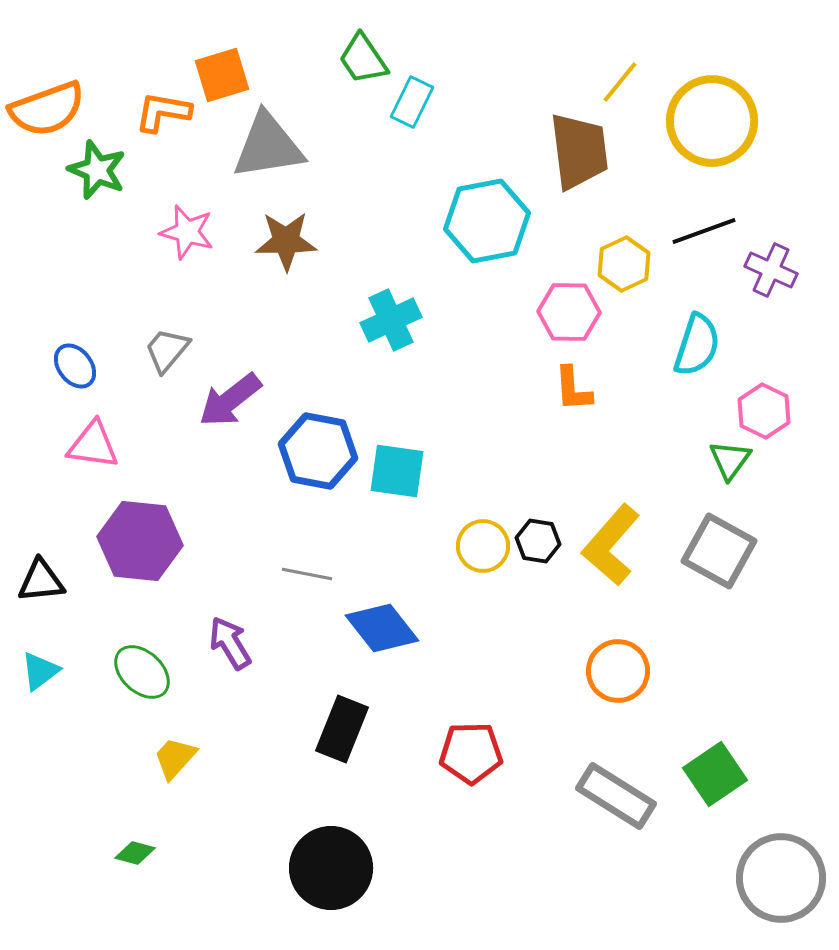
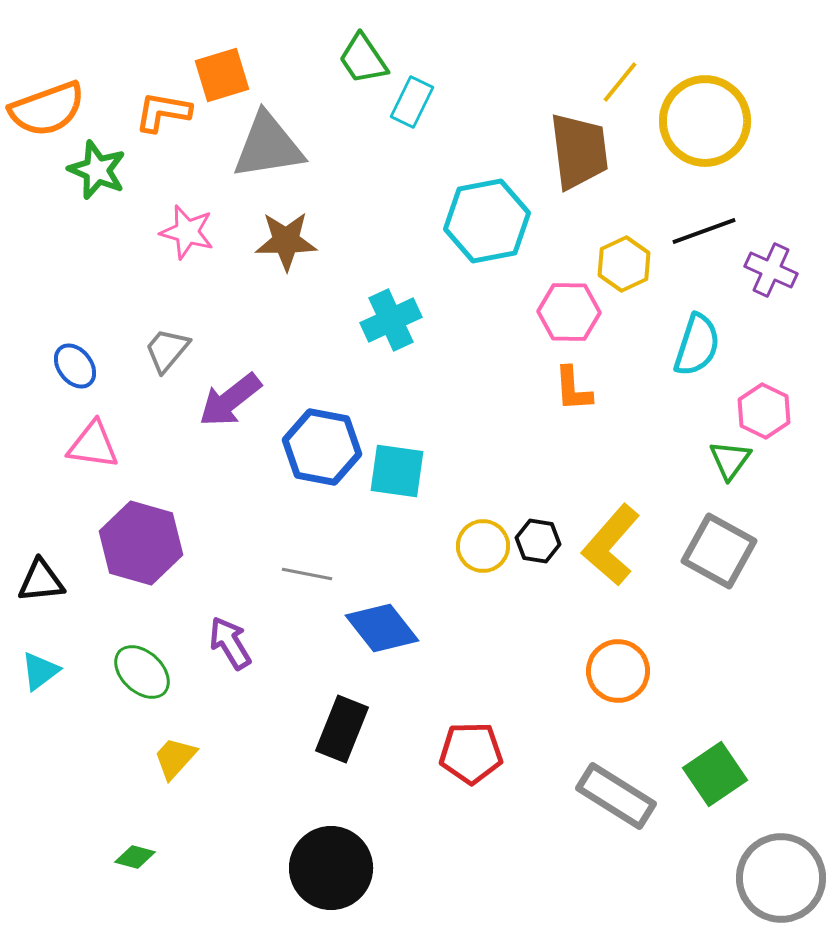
yellow circle at (712, 121): moved 7 px left
blue hexagon at (318, 451): moved 4 px right, 4 px up
purple hexagon at (140, 541): moved 1 px right, 2 px down; rotated 10 degrees clockwise
green diamond at (135, 853): moved 4 px down
